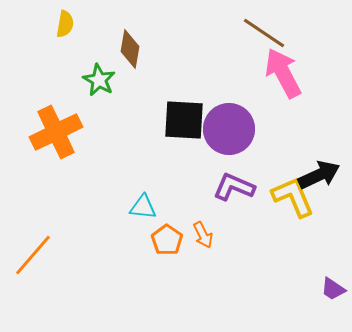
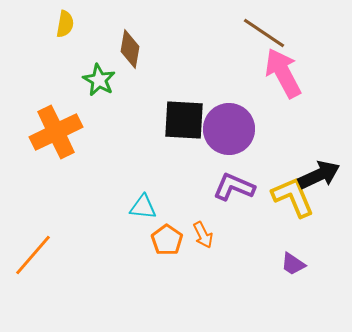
purple trapezoid: moved 40 px left, 25 px up
